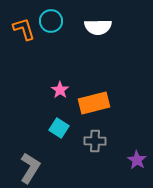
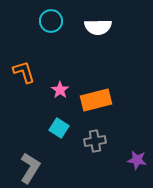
orange L-shape: moved 43 px down
orange rectangle: moved 2 px right, 3 px up
gray cross: rotated 10 degrees counterclockwise
purple star: rotated 24 degrees counterclockwise
